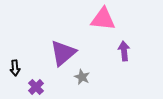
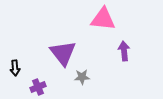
purple triangle: rotated 28 degrees counterclockwise
gray star: rotated 28 degrees counterclockwise
purple cross: moved 2 px right; rotated 21 degrees clockwise
